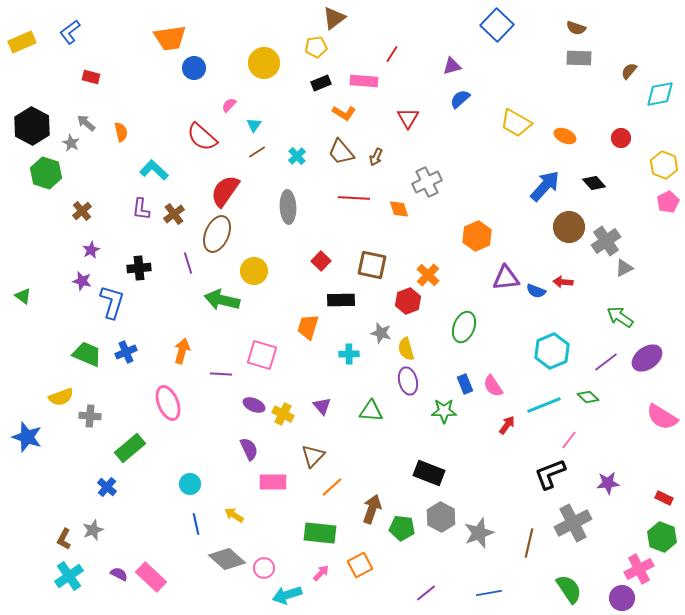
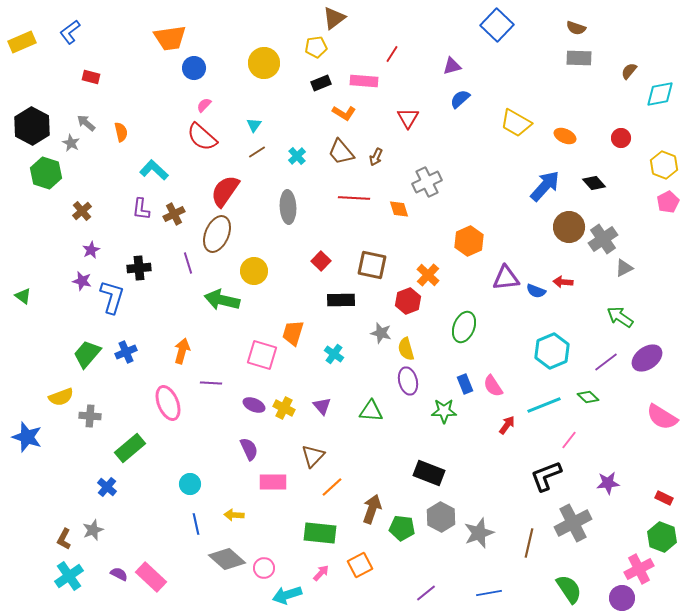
pink semicircle at (229, 105): moved 25 px left
brown cross at (174, 214): rotated 10 degrees clockwise
orange hexagon at (477, 236): moved 8 px left, 5 px down
gray cross at (606, 241): moved 3 px left, 2 px up
blue L-shape at (112, 302): moved 5 px up
orange trapezoid at (308, 327): moved 15 px left, 6 px down
green trapezoid at (87, 354): rotated 72 degrees counterclockwise
cyan cross at (349, 354): moved 15 px left; rotated 36 degrees clockwise
purple line at (221, 374): moved 10 px left, 9 px down
yellow cross at (283, 414): moved 1 px right, 6 px up
black L-shape at (550, 474): moved 4 px left, 2 px down
yellow arrow at (234, 515): rotated 30 degrees counterclockwise
